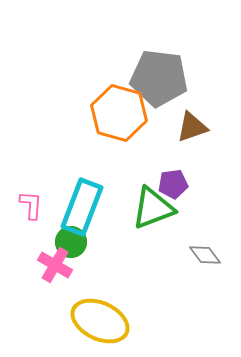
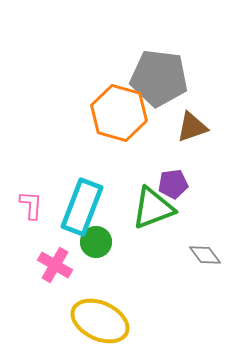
green circle: moved 25 px right
